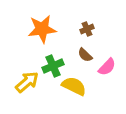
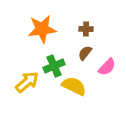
brown cross: moved 1 px left; rotated 24 degrees clockwise
brown semicircle: moved 2 px up; rotated 84 degrees clockwise
green cross: moved 1 px right
